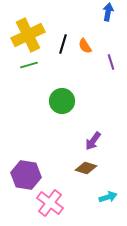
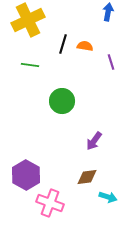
yellow cross: moved 15 px up
orange semicircle: rotated 133 degrees clockwise
green line: moved 1 px right; rotated 24 degrees clockwise
purple arrow: moved 1 px right
brown diamond: moved 1 px right, 9 px down; rotated 25 degrees counterclockwise
purple hexagon: rotated 20 degrees clockwise
cyan arrow: rotated 36 degrees clockwise
pink cross: rotated 16 degrees counterclockwise
